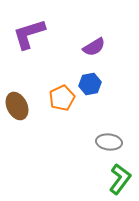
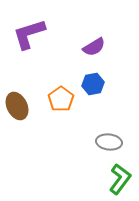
blue hexagon: moved 3 px right
orange pentagon: moved 1 px left, 1 px down; rotated 10 degrees counterclockwise
